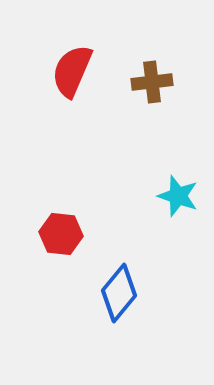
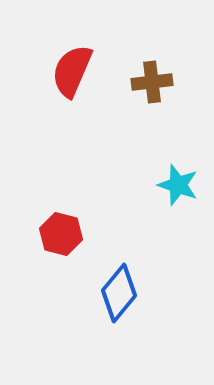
cyan star: moved 11 px up
red hexagon: rotated 9 degrees clockwise
